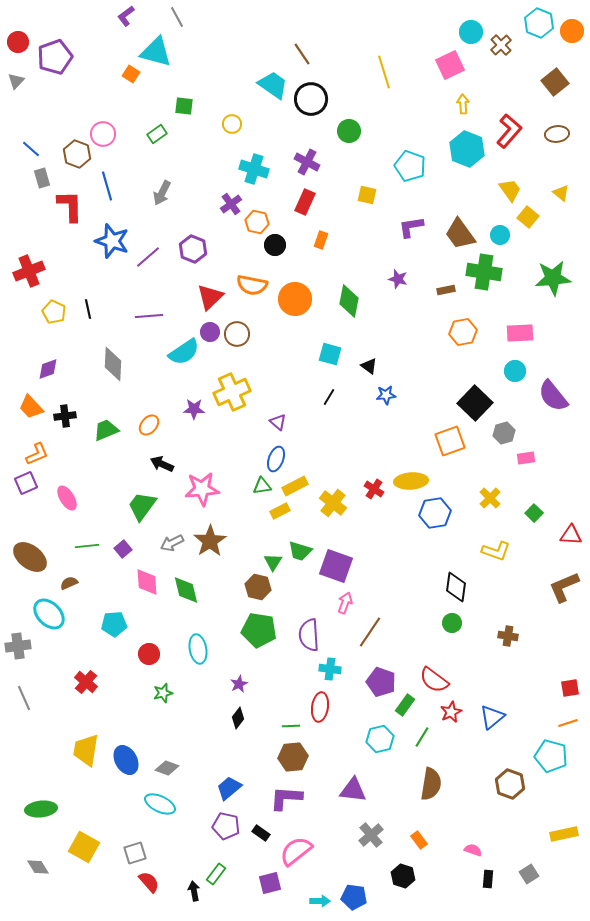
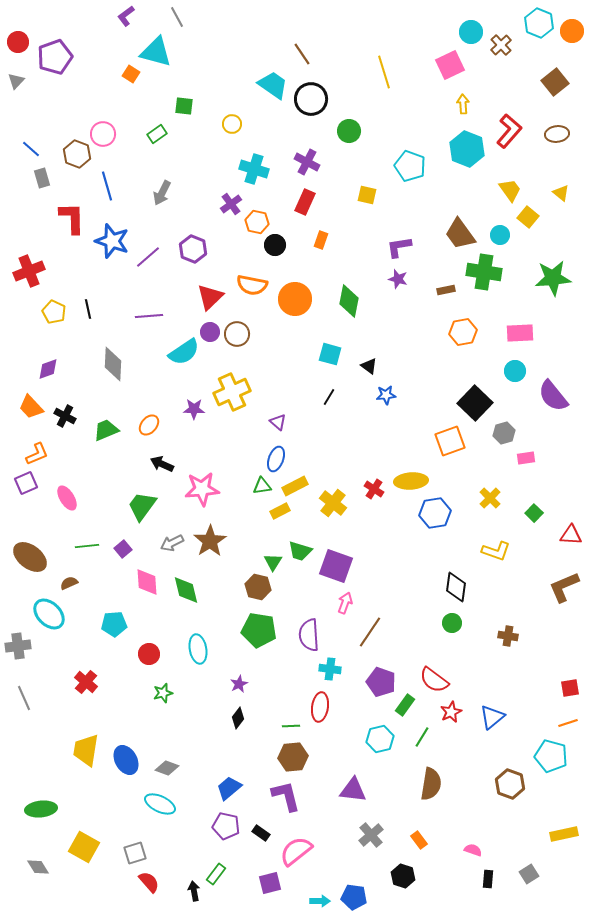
red L-shape at (70, 206): moved 2 px right, 12 px down
purple L-shape at (411, 227): moved 12 px left, 20 px down
black cross at (65, 416): rotated 35 degrees clockwise
purple L-shape at (286, 798): moved 2 px up; rotated 72 degrees clockwise
